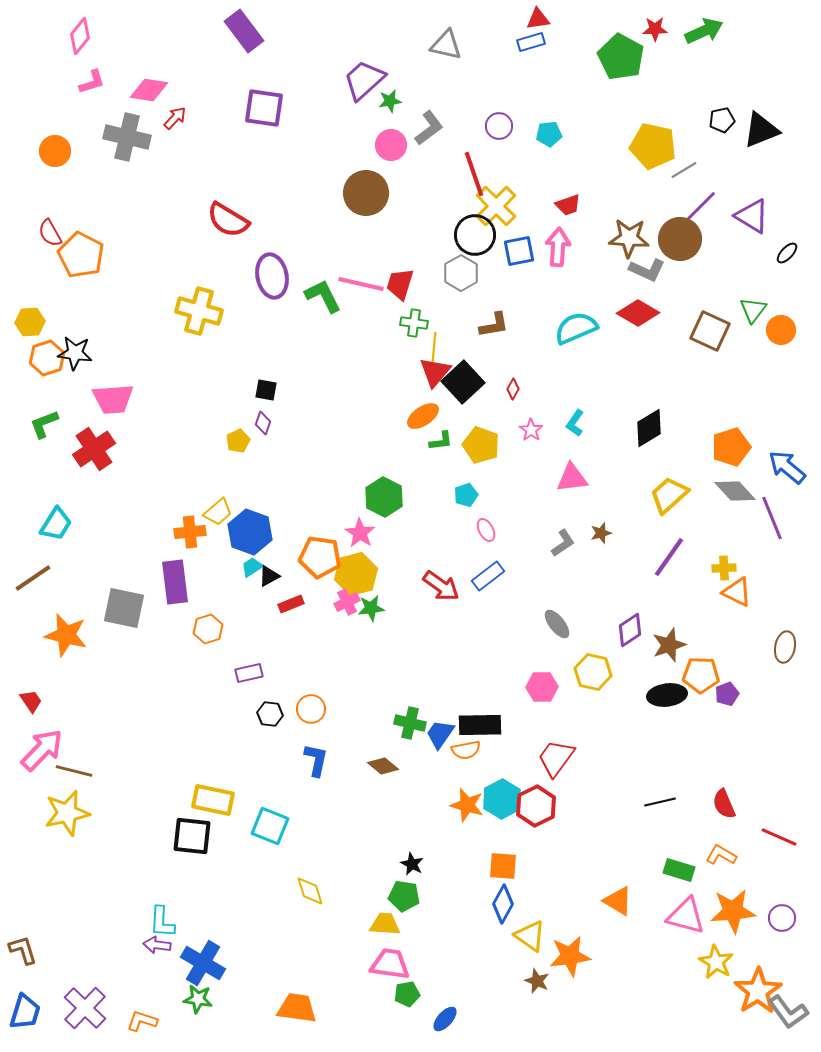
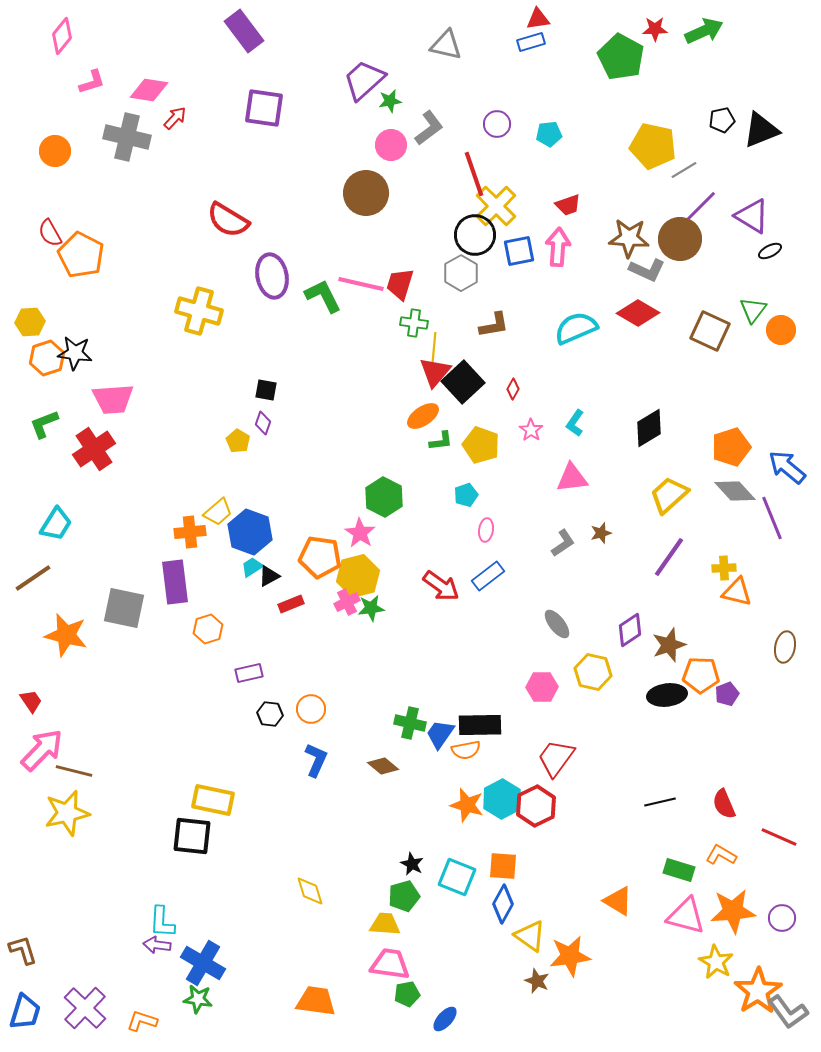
pink diamond at (80, 36): moved 18 px left
purple circle at (499, 126): moved 2 px left, 2 px up
black ellipse at (787, 253): moved 17 px left, 2 px up; rotated 20 degrees clockwise
yellow pentagon at (238, 441): rotated 15 degrees counterclockwise
pink ellipse at (486, 530): rotated 35 degrees clockwise
yellow hexagon at (356, 574): moved 2 px right, 2 px down
orange triangle at (737, 592): rotated 12 degrees counterclockwise
blue L-shape at (316, 760): rotated 12 degrees clockwise
cyan square at (270, 826): moved 187 px right, 51 px down
green pentagon at (404, 896): rotated 24 degrees counterclockwise
orange trapezoid at (297, 1008): moved 19 px right, 7 px up
